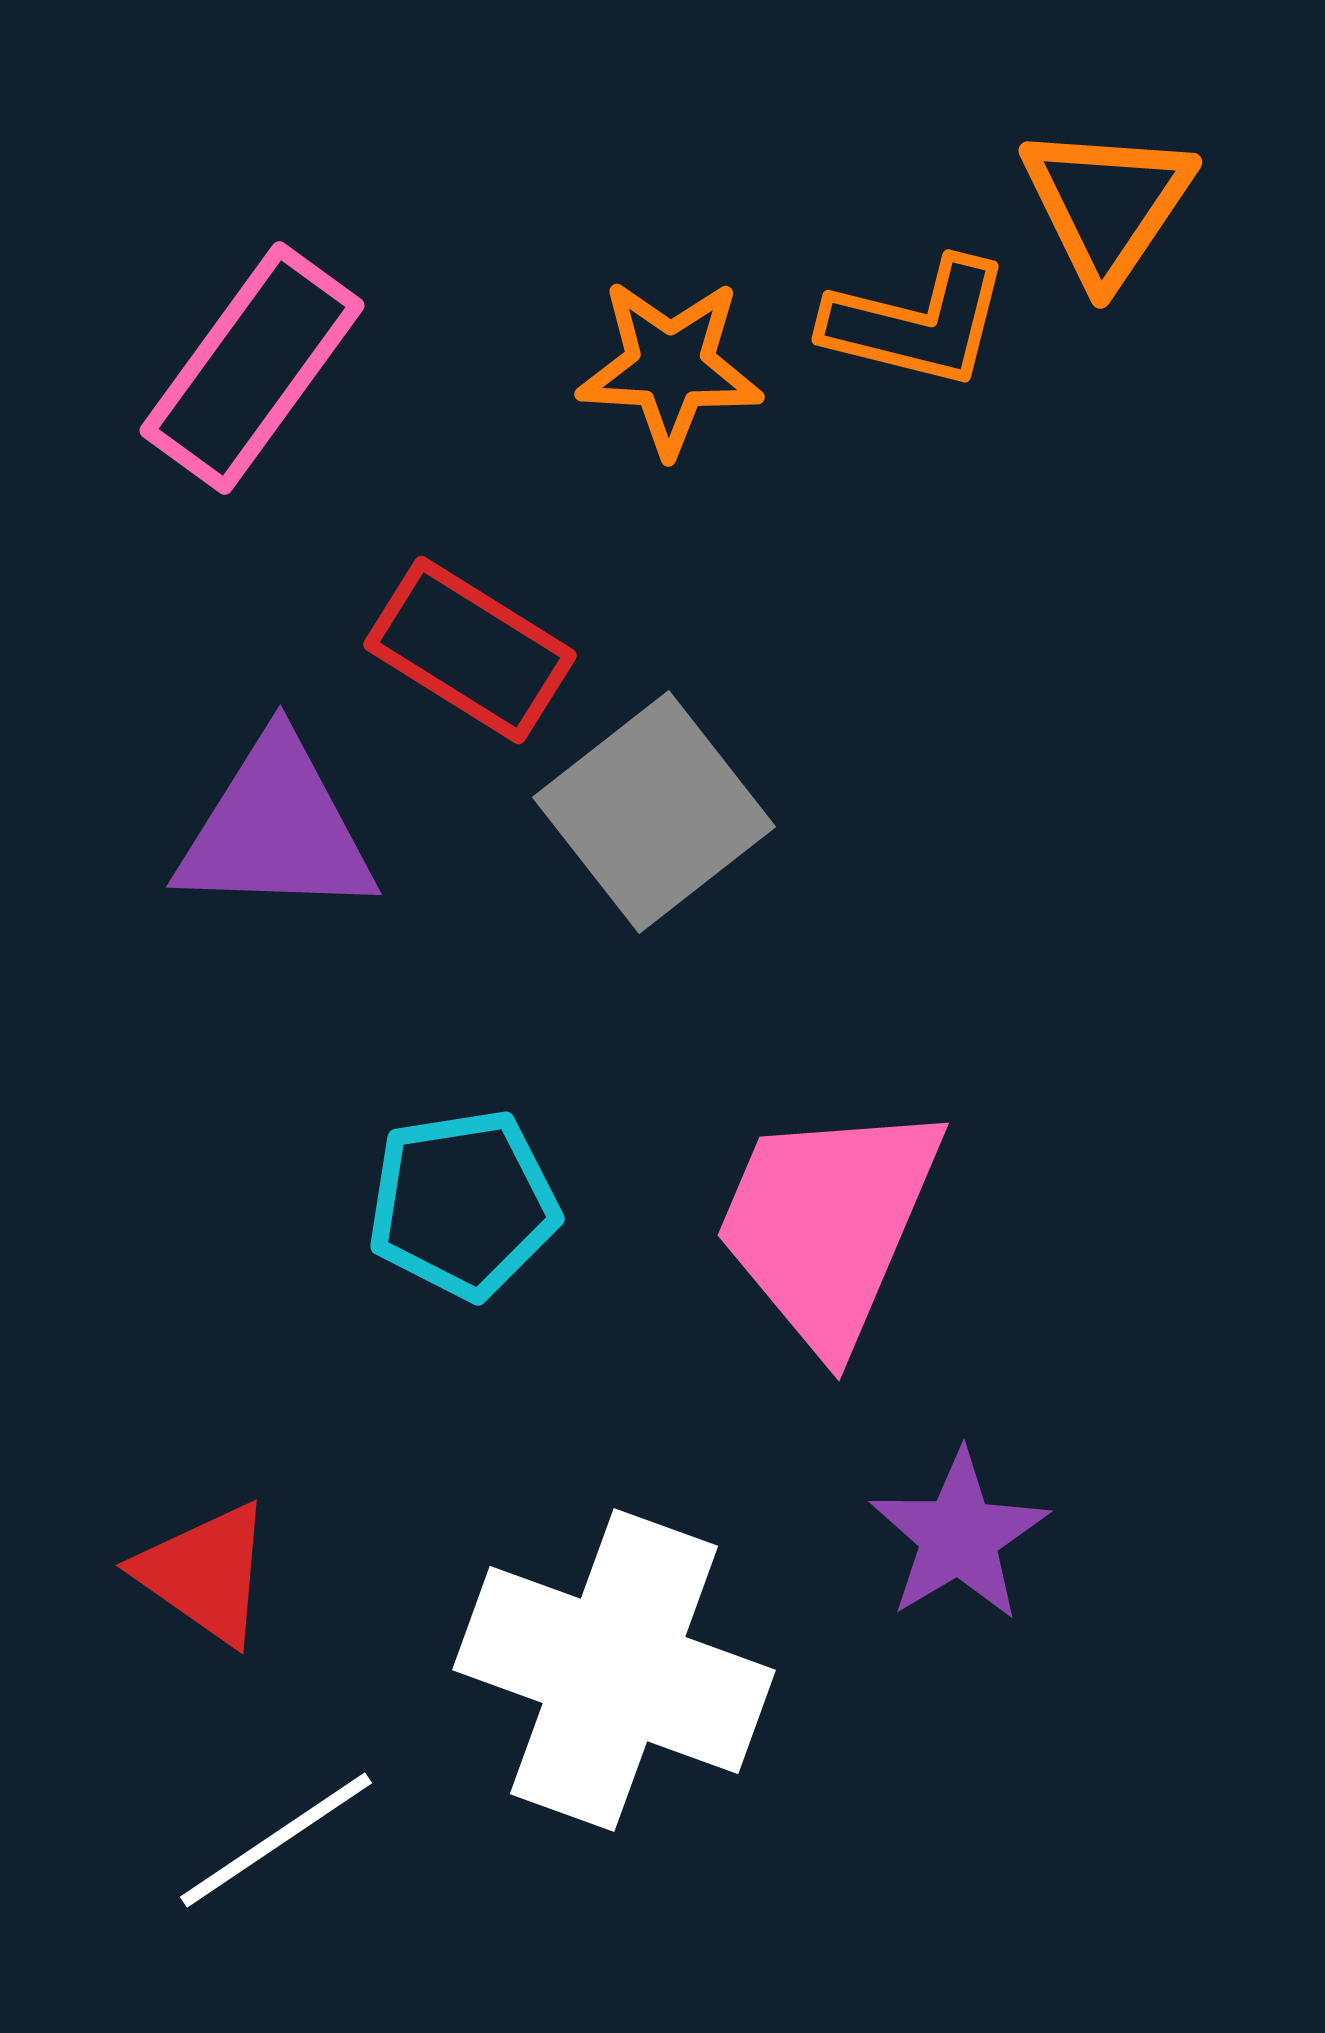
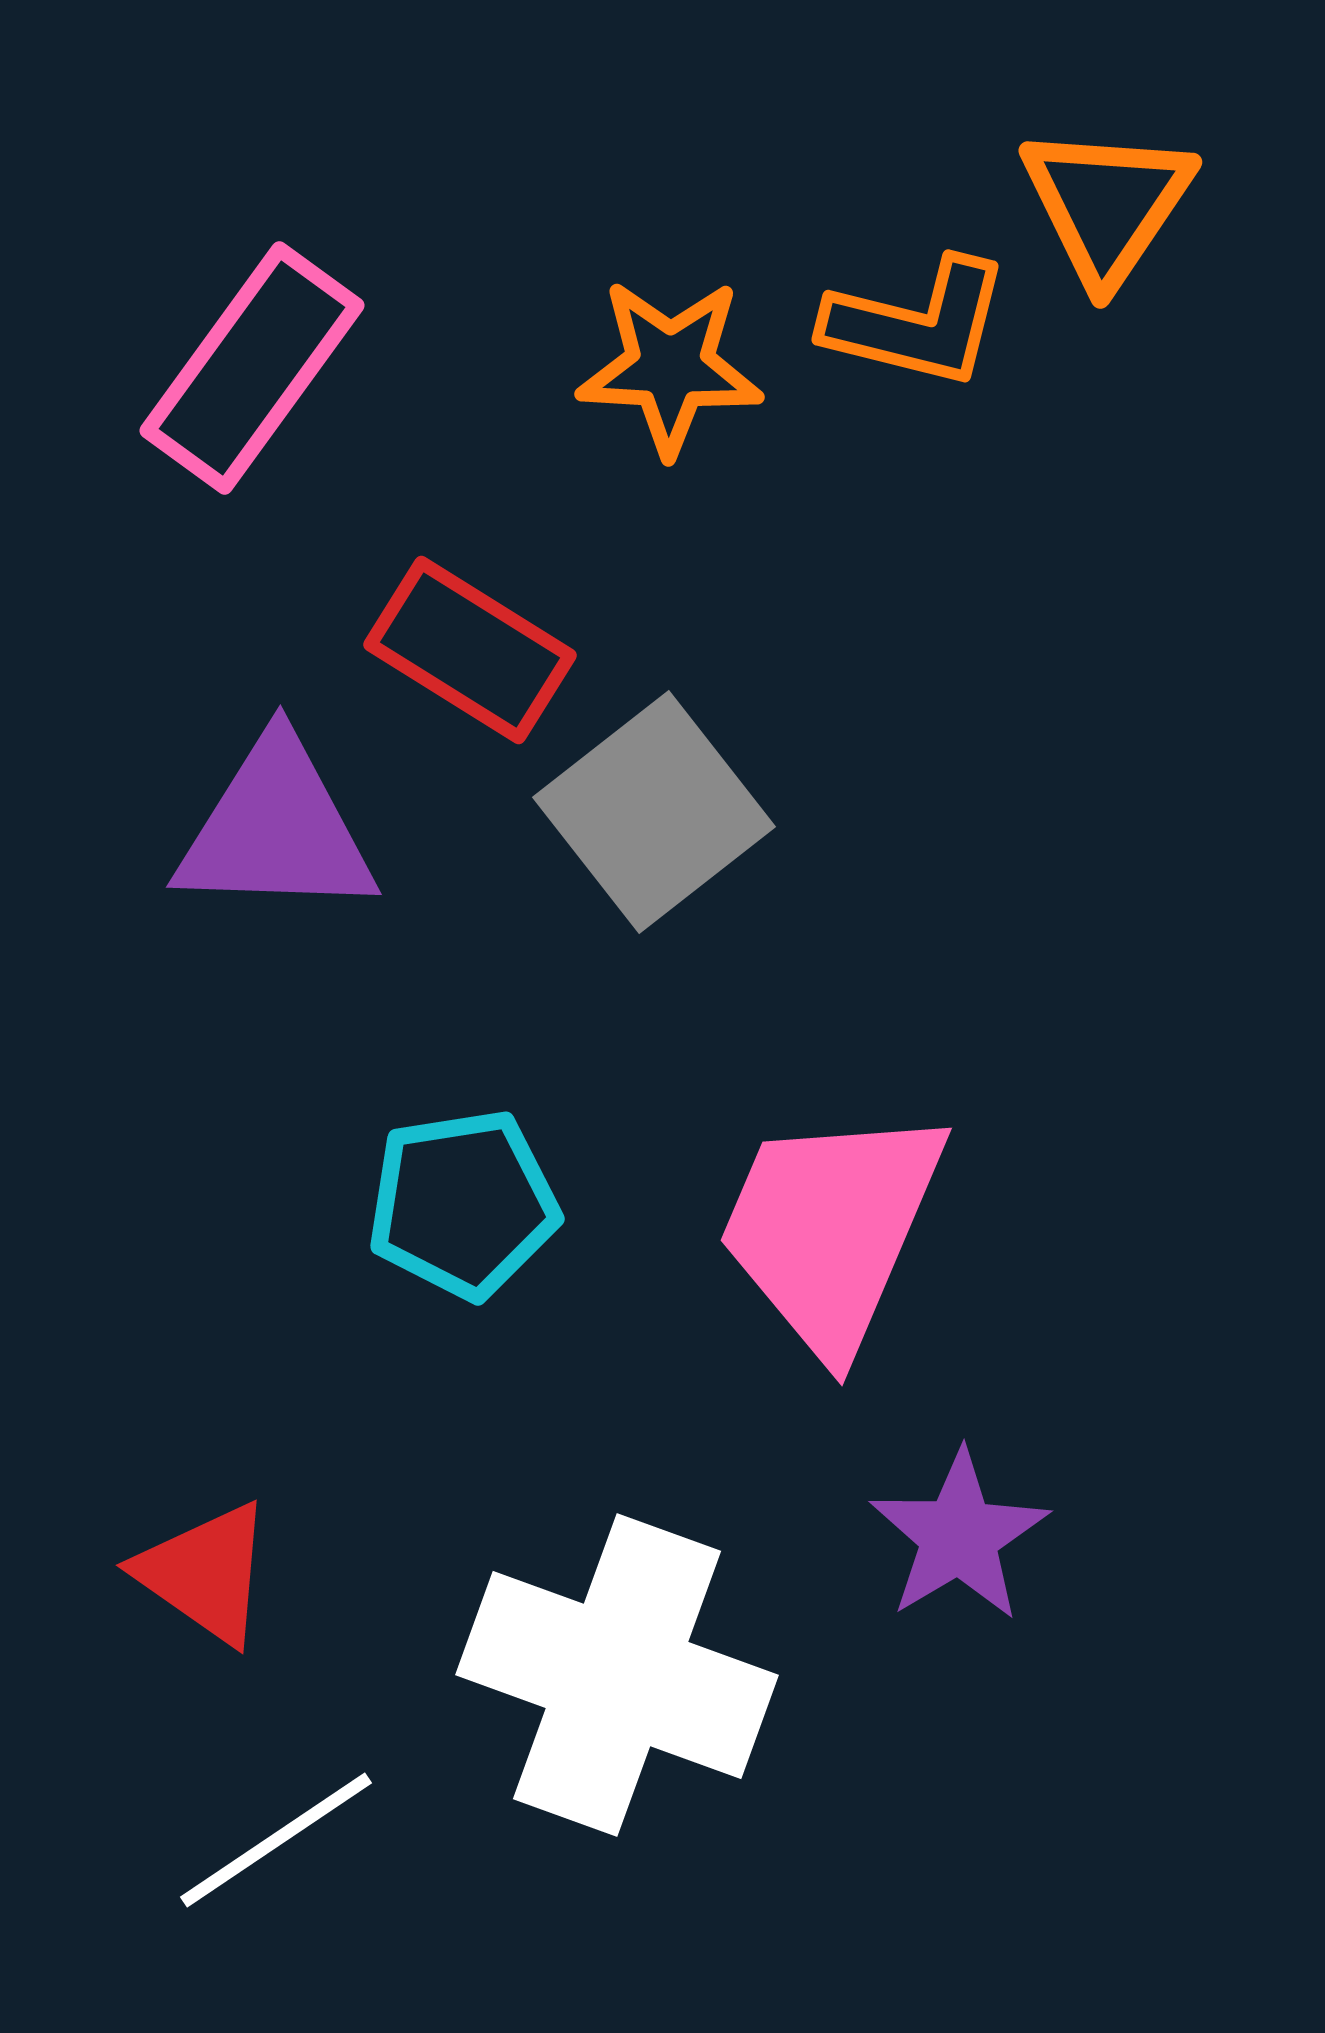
pink trapezoid: moved 3 px right, 5 px down
white cross: moved 3 px right, 5 px down
